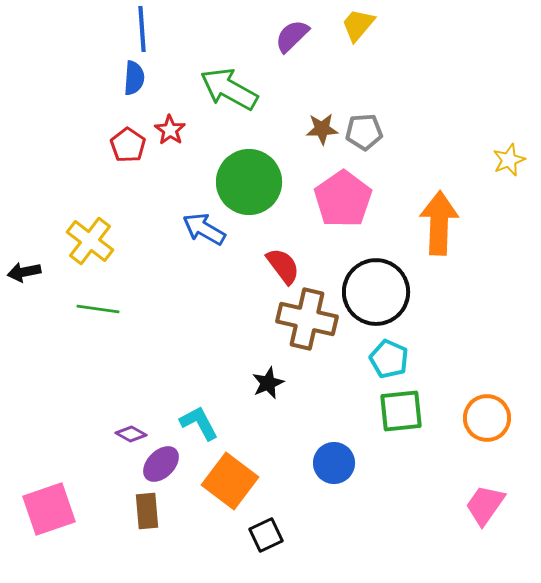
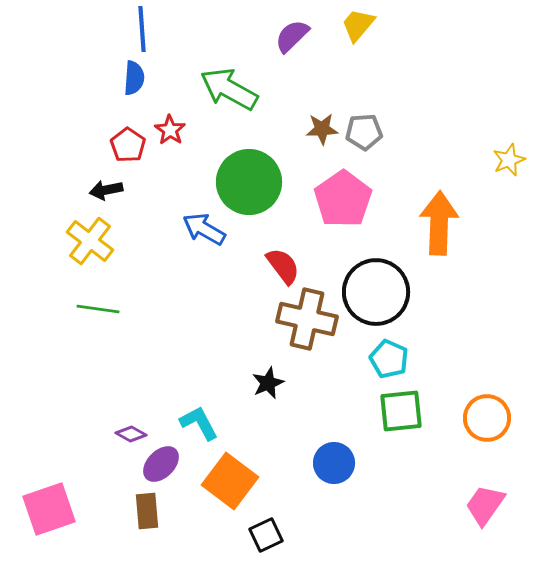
black arrow: moved 82 px right, 82 px up
